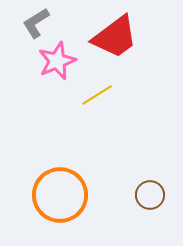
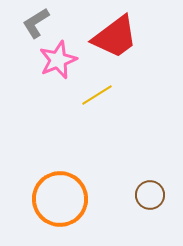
pink star: moved 1 px right, 1 px up
orange circle: moved 4 px down
